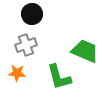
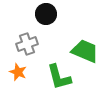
black circle: moved 14 px right
gray cross: moved 1 px right, 1 px up
orange star: moved 1 px right, 1 px up; rotated 18 degrees clockwise
